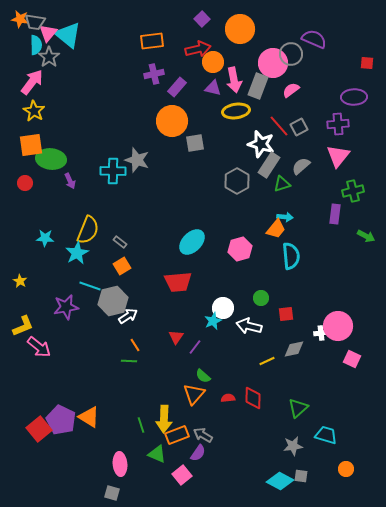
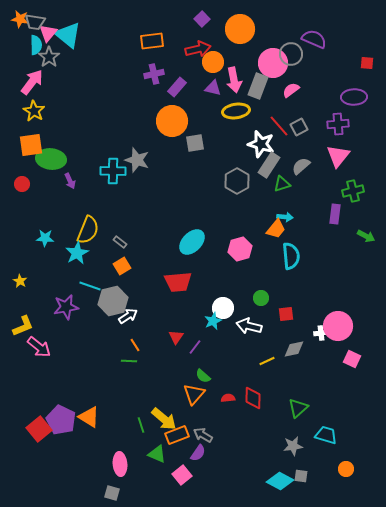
red circle at (25, 183): moved 3 px left, 1 px down
yellow arrow at (164, 419): rotated 52 degrees counterclockwise
